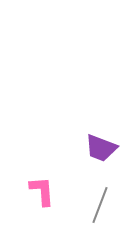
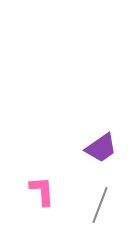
purple trapezoid: rotated 56 degrees counterclockwise
